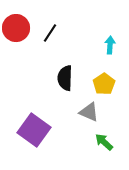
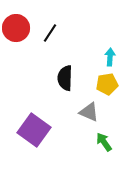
cyan arrow: moved 12 px down
yellow pentagon: moved 3 px right; rotated 25 degrees clockwise
green arrow: rotated 12 degrees clockwise
